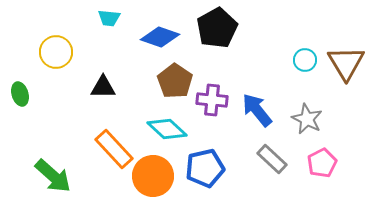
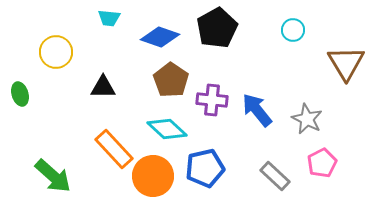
cyan circle: moved 12 px left, 30 px up
brown pentagon: moved 4 px left, 1 px up
gray rectangle: moved 3 px right, 17 px down
